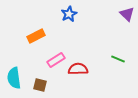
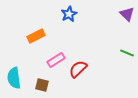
green line: moved 9 px right, 6 px up
red semicircle: rotated 42 degrees counterclockwise
brown square: moved 2 px right
